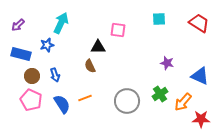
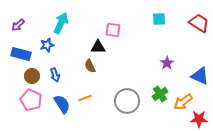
pink square: moved 5 px left
purple star: rotated 24 degrees clockwise
orange arrow: rotated 12 degrees clockwise
red star: moved 2 px left
